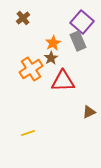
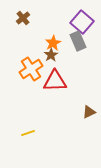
brown star: moved 3 px up
red triangle: moved 8 px left
